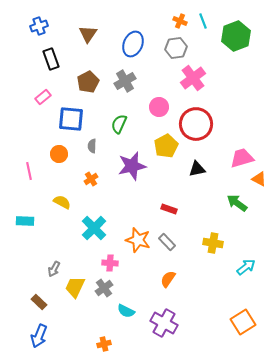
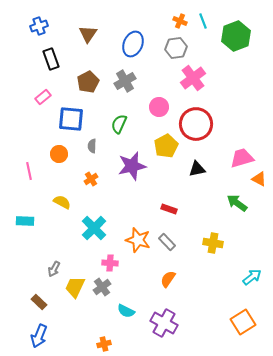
cyan arrow at (246, 267): moved 6 px right, 10 px down
gray cross at (104, 288): moved 2 px left, 1 px up
